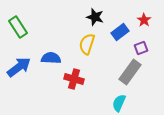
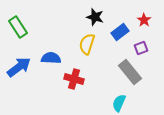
gray rectangle: rotated 75 degrees counterclockwise
